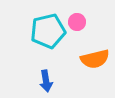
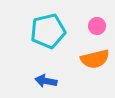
pink circle: moved 20 px right, 4 px down
blue arrow: rotated 110 degrees clockwise
